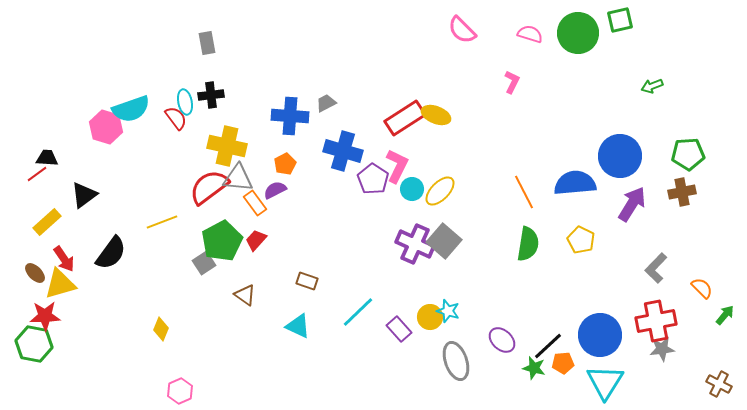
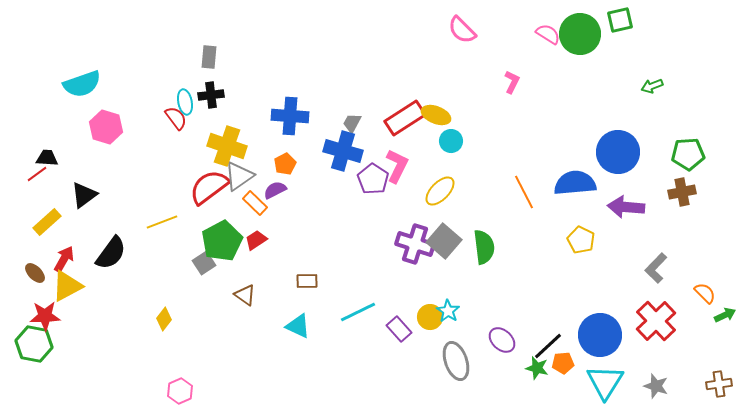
green circle at (578, 33): moved 2 px right, 1 px down
pink semicircle at (530, 34): moved 18 px right; rotated 15 degrees clockwise
gray rectangle at (207, 43): moved 2 px right, 14 px down; rotated 15 degrees clockwise
gray trapezoid at (326, 103): moved 26 px right, 20 px down; rotated 35 degrees counterclockwise
cyan semicircle at (131, 109): moved 49 px left, 25 px up
yellow cross at (227, 146): rotated 6 degrees clockwise
blue circle at (620, 156): moved 2 px left, 4 px up
gray triangle at (238, 178): moved 1 px right, 2 px up; rotated 40 degrees counterclockwise
cyan circle at (412, 189): moved 39 px right, 48 px up
orange rectangle at (255, 203): rotated 10 degrees counterclockwise
purple arrow at (632, 204): moved 6 px left, 3 px down; rotated 117 degrees counterclockwise
red trapezoid at (256, 240): rotated 15 degrees clockwise
purple cross at (415, 244): rotated 6 degrees counterclockwise
green semicircle at (528, 244): moved 44 px left, 3 px down; rotated 16 degrees counterclockwise
red arrow at (64, 259): rotated 116 degrees counterclockwise
brown rectangle at (307, 281): rotated 20 degrees counterclockwise
yellow triangle at (60, 284): moved 7 px right, 2 px down; rotated 12 degrees counterclockwise
orange semicircle at (702, 288): moved 3 px right, 5 px down
cyan star at (448, 311): rotated 15 degrees clockwise
cyan line at (358, 312): rotated 18 degrees clockwise
green arrow at (725, 315): rotated 25 degrees clockwise
red cross at (656, 321): rotated 33 degrees counterclockwise
yellow diamond at (161, 329): moved 3 px right, 10 px up; rotated 15 degrees clockwise
gray star at (662, 349): moved 6 px left, 37 px down; rotated 25 degrees clockwise
green star at (534, 368): moved 3 px right
brown cross at (719, 384): rotated 35 degrees counterclockwise
